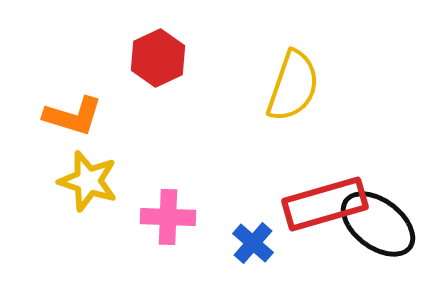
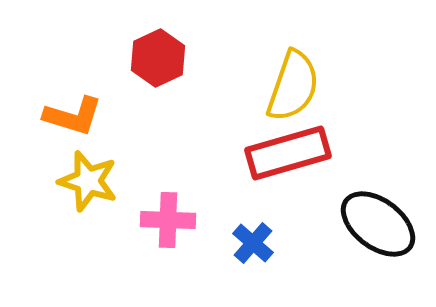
red rectangle: moved 37 px left, 51 px up
pink cross: moved 3 px down
